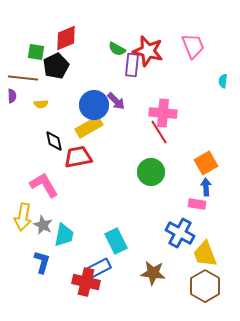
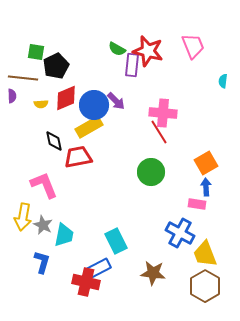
red diamond: moved 60 px down
pink L-shape: rotated 8 degrees clockwise
